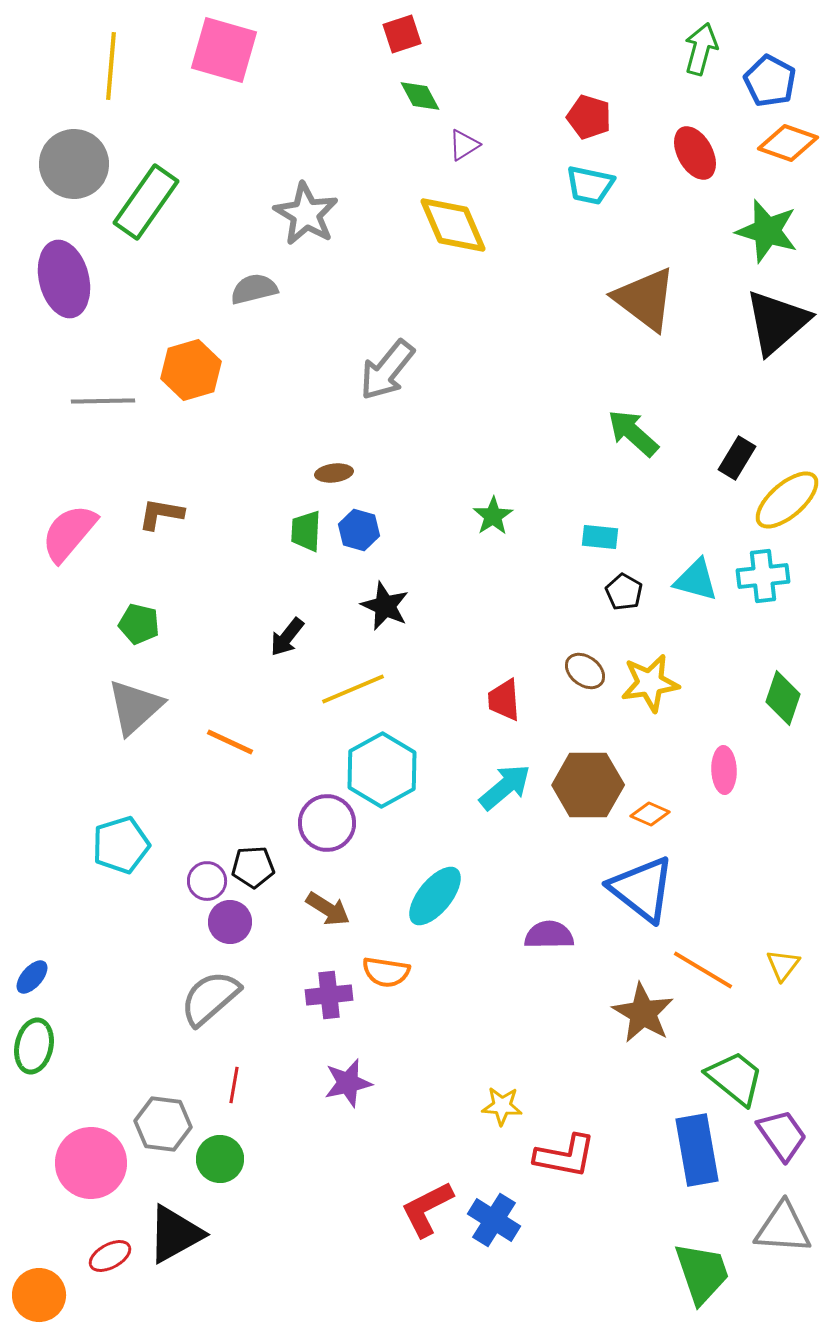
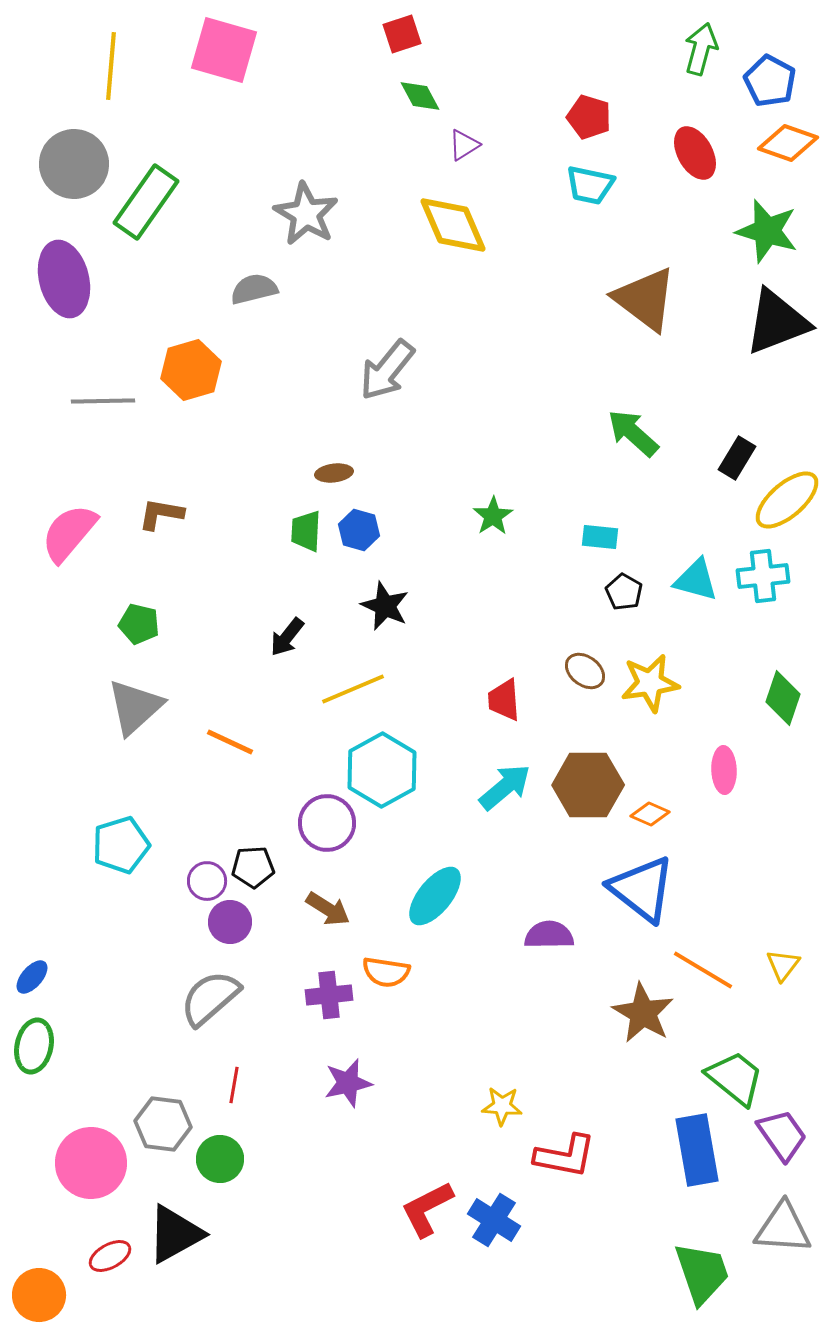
black triangle at (777, 322): rotated 20 degrees clockwise
